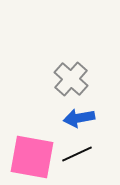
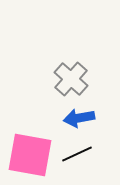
pink square: moved 2 px left, 2 px up
